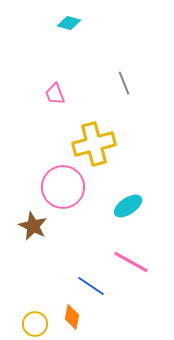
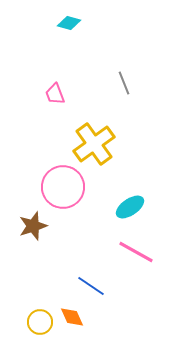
yellow cross: rotated 21 degrees counterclockwise
cyan ellipse: moved 2 px right, 1 px down
brown star: rotated 28 degrees clockwise
pink line: moved 5 px right, 10 px up
orange diamond: rotated 35 degrees counterclockwise
yellow circle: moved 5 px right, 2 px up
